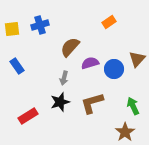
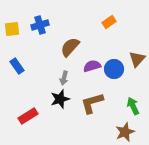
purple semicircle: moved 2 px right, 3 px down
black star: moved 3 px up
brown star: rotated 12 degrees clockwise
